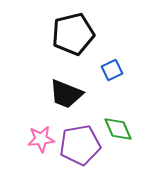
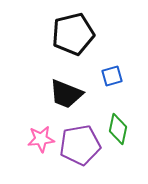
blue square: moved 6 px down; rotated 10 degrees clockwise
green diamond: rotated 36 degrees clockwise
